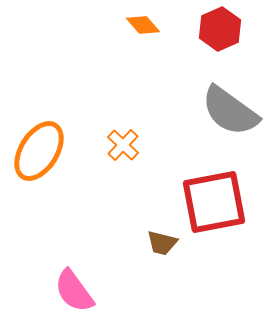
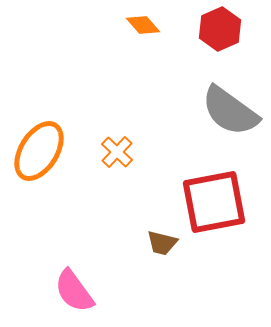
orange cross: moved 6 px left, 7 px down
